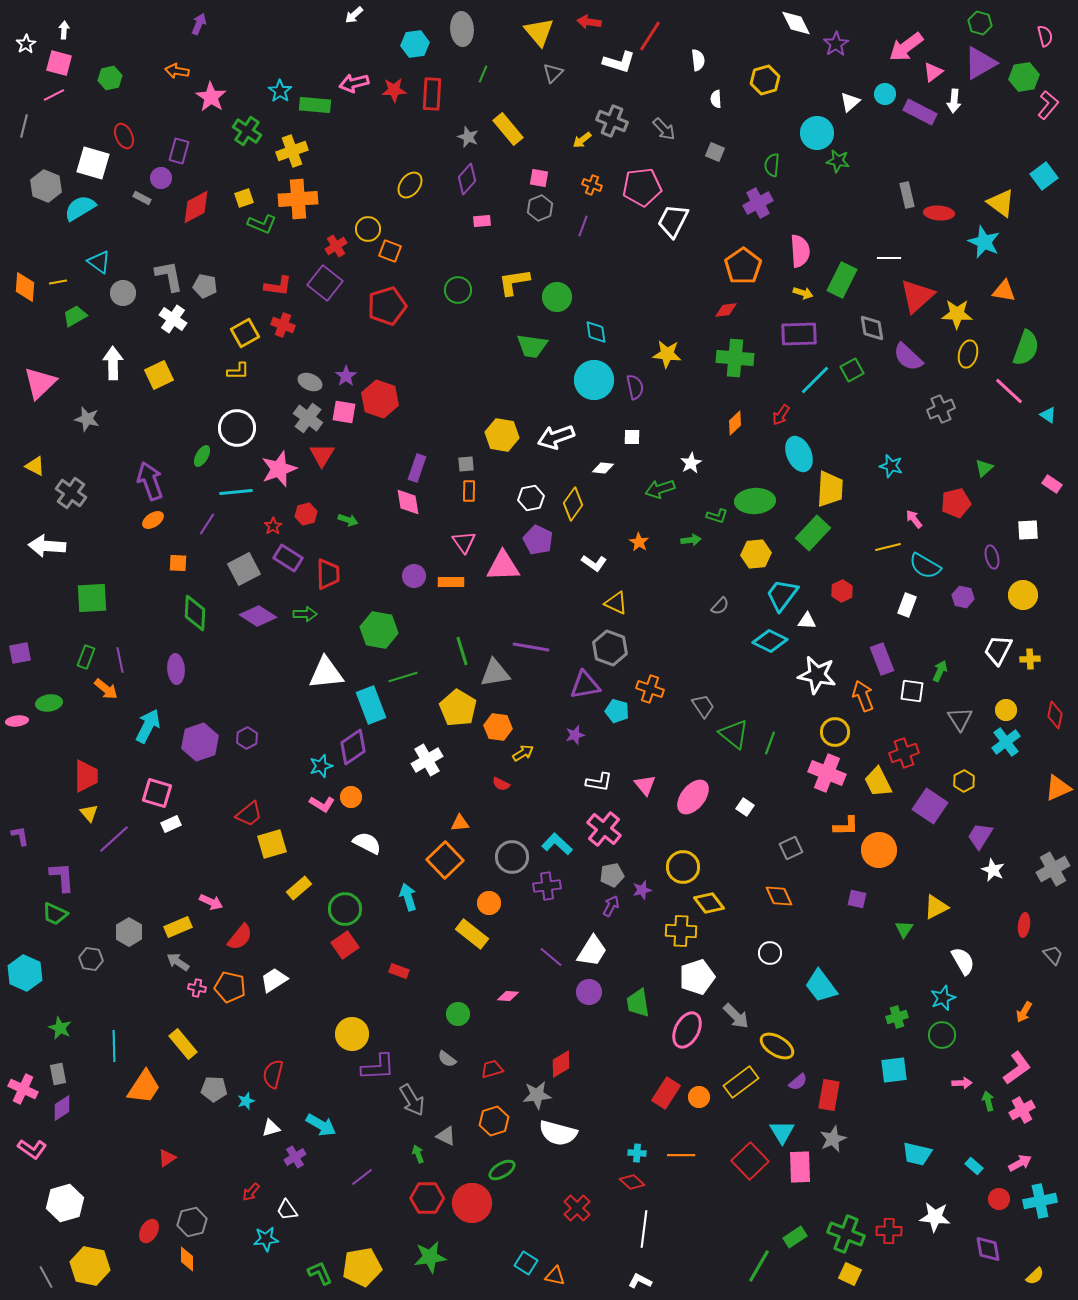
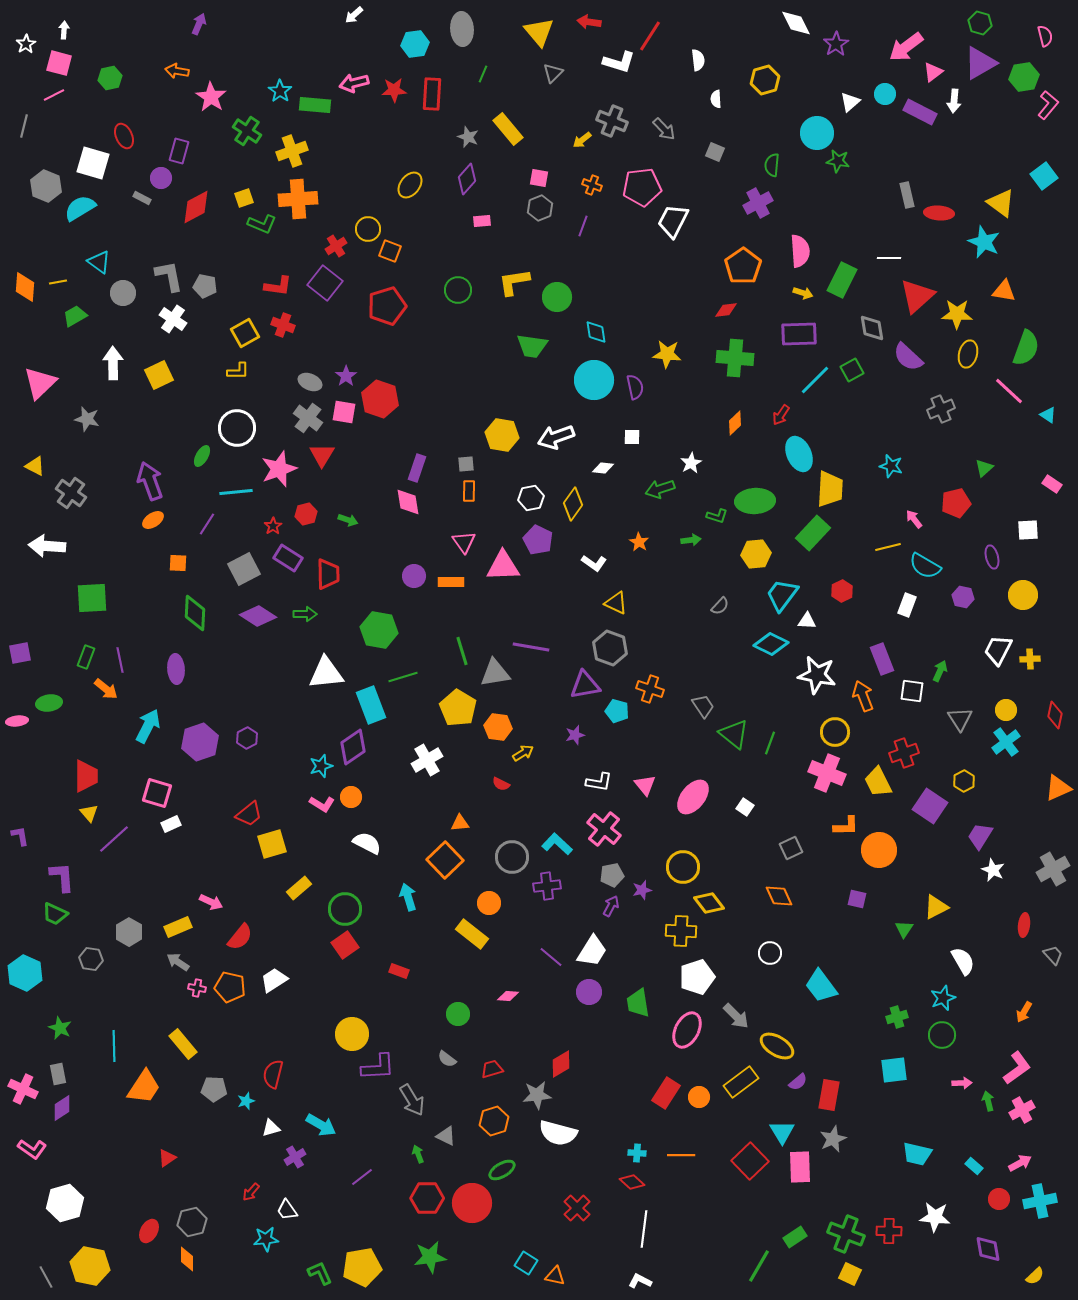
cyan diamond at (770, 641): moved 1 px right, 3 px down
